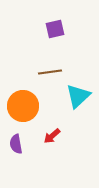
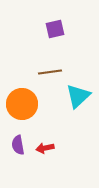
orange circle: moved 1 px left, 2 px up
red arrow: moved 7 px left, 12 px down; rotated 30 degrees clockwise
purple semicircle: moved 2 px right, 1 px down
